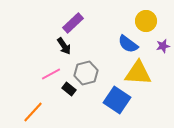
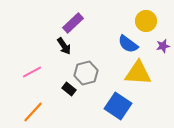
pink line: moved 19 px left, 2 px up
blue square: moved 1 px right, 6 px down
